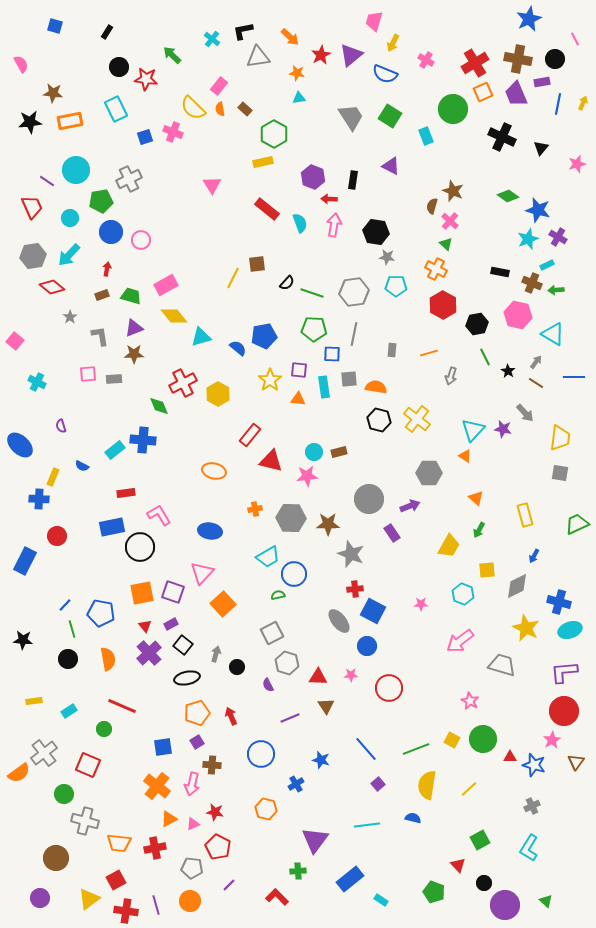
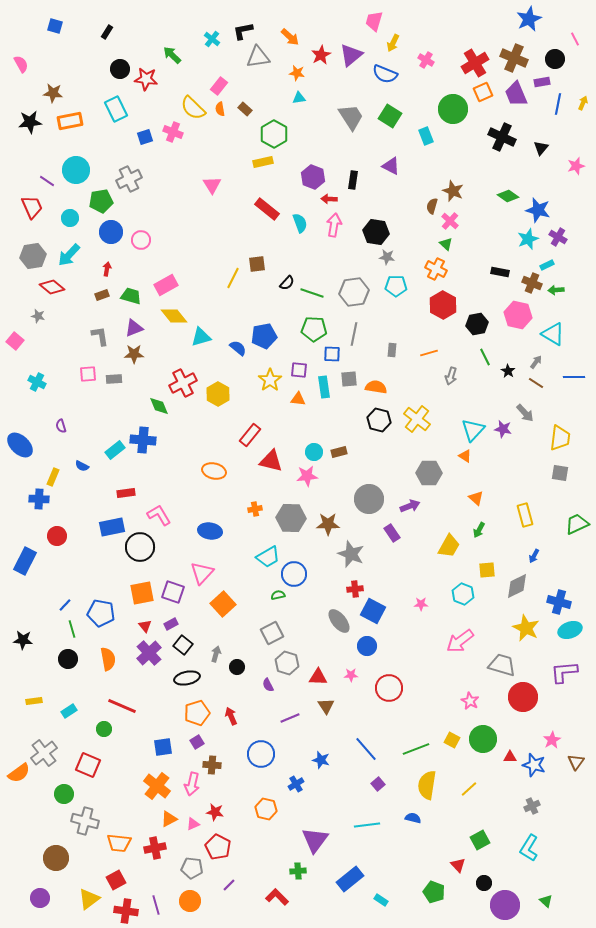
brown cross at (518, 59): moved 4 px left, 1 px up; rotated 12 degrees clockwise
black circle at (119, 67): moved 1 px right, 2 px down
pink star at (577, 164): moved 1 px left, 2 px down
gray star at (70, 317): moved 32 px left, 1 px up; rotated 24 degrees counterclockwise
red circle at (564, 711): moved 41 px left, 14 px up
